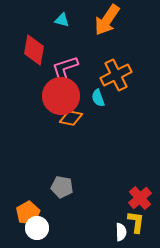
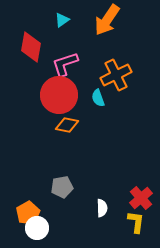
cyan triangle: rotated 49 degrees counterclockwise
red diamond: moved 3 px left, 3 px up
pink L-shape: moved 4 px up
red circle: moved 2 px left, 1 px up
orange diamond: moved 4 px left, 7 px down
gray pentagon: rotated 20 degrees counterclockwise
red cross: moved 1 px right
white semicircle: moved 19 px left, 24 px up
